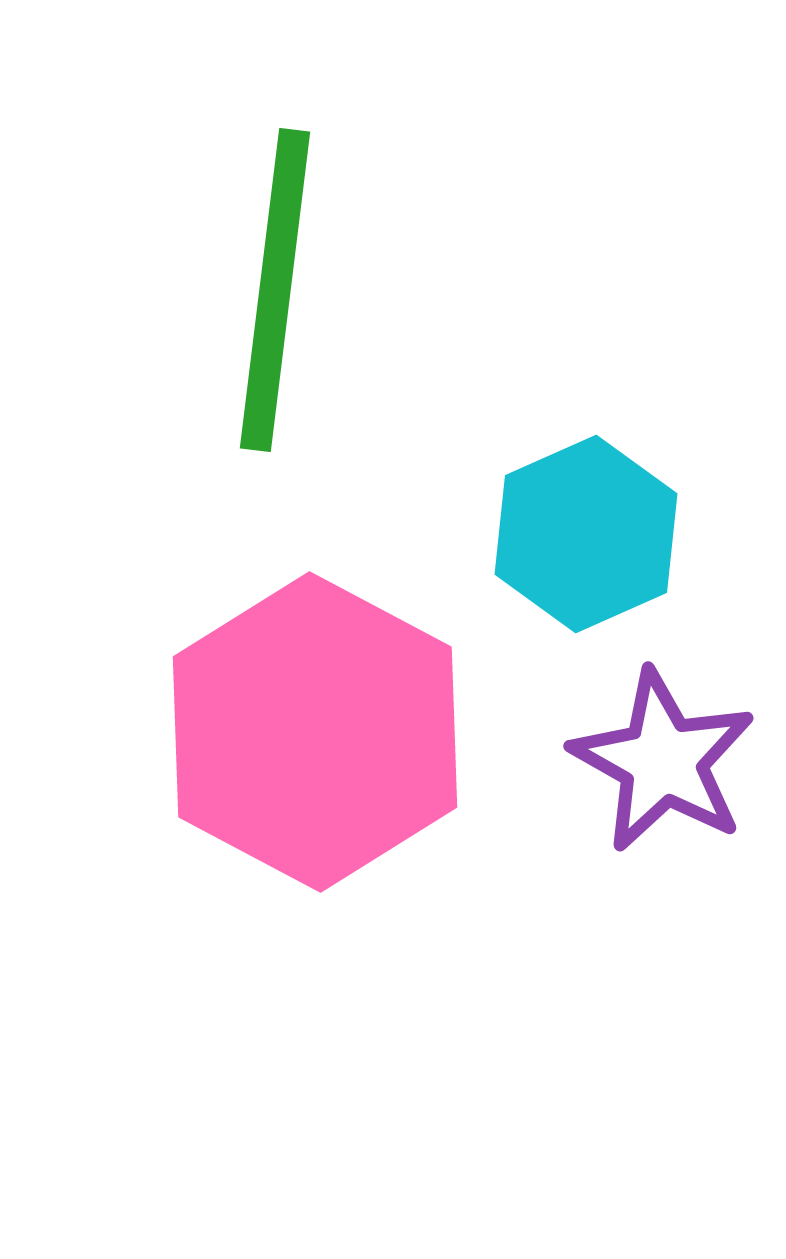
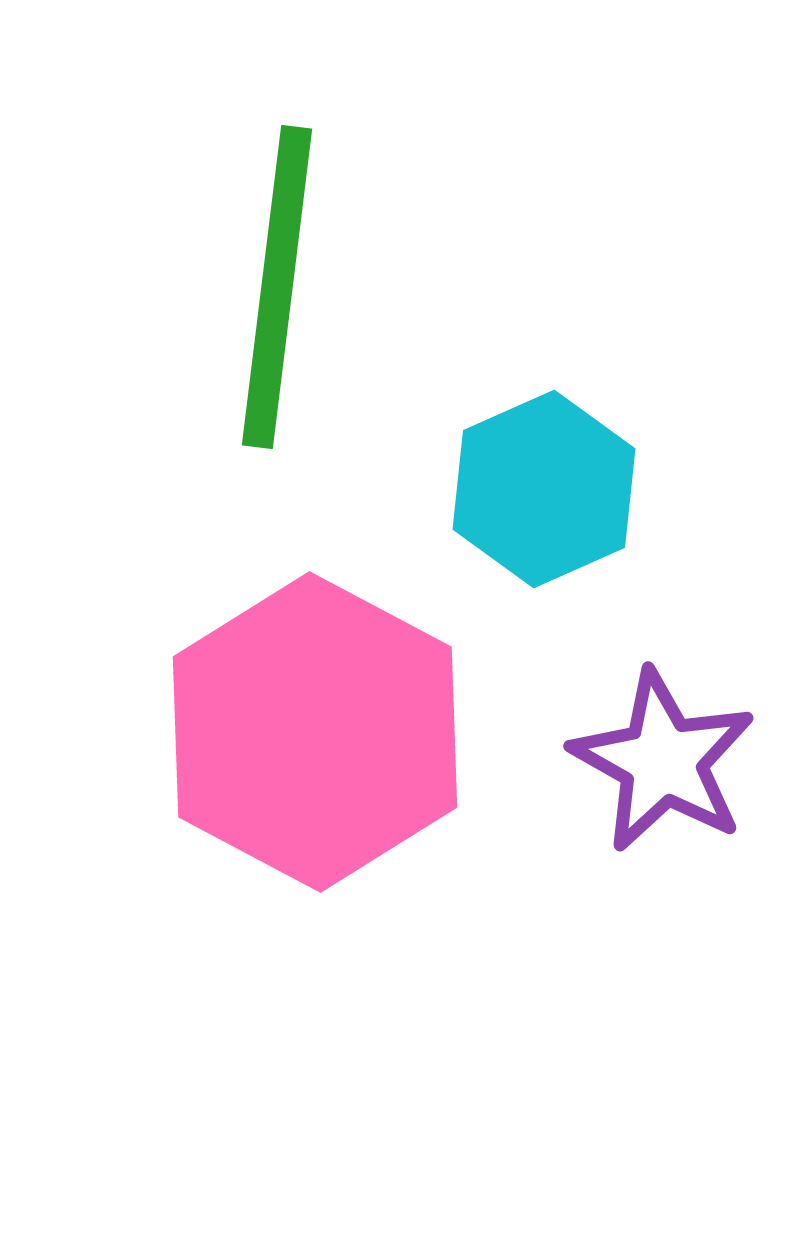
green line: moved 2 px right, 3 px up
cyan hexagon: moved 42 px left, 45 px up
